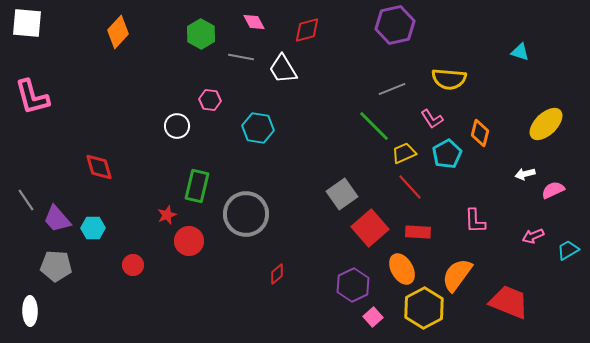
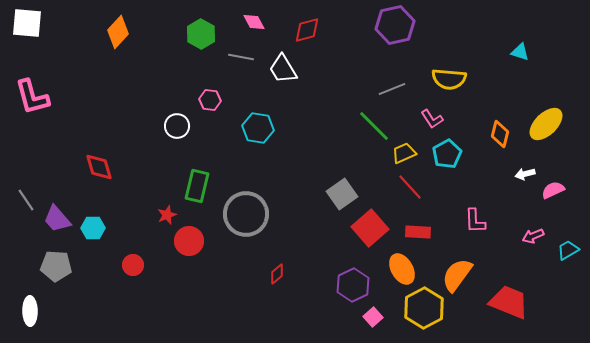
orange diamond at (480, 133): moved 20 px right, 1 px down
